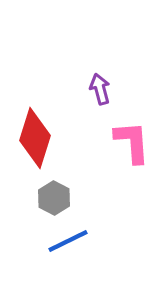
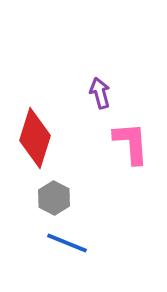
purple arrow: moved 4 px down
pink L-shape: moved 1 px left, 1 px down
blue line: moved 1 px left, 2 px down; rotated 48 degrees clockwise
